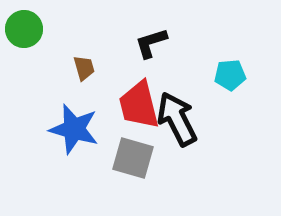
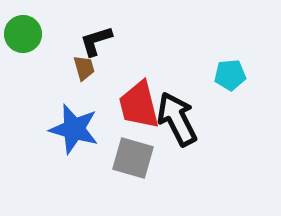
green circle: moved 1 px left, 5 px down
black L-shape: moved 55 px left, 2 px up
